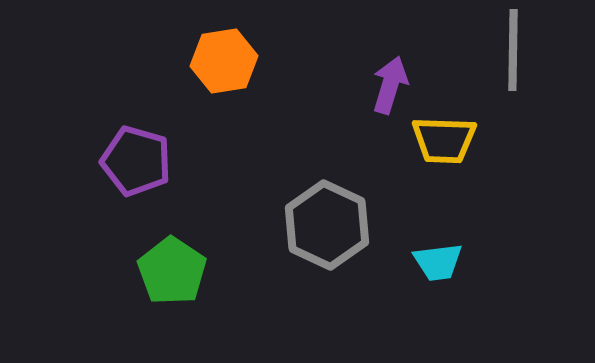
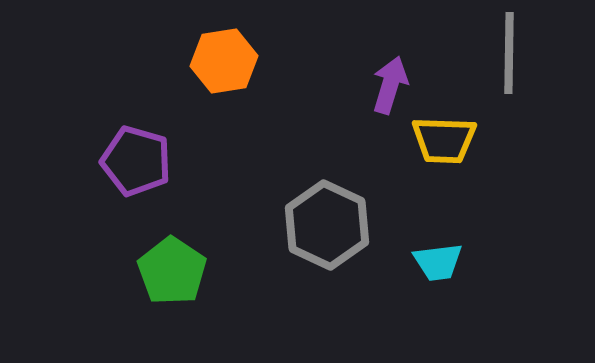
gray line: moved 4 px left, 3 px down
